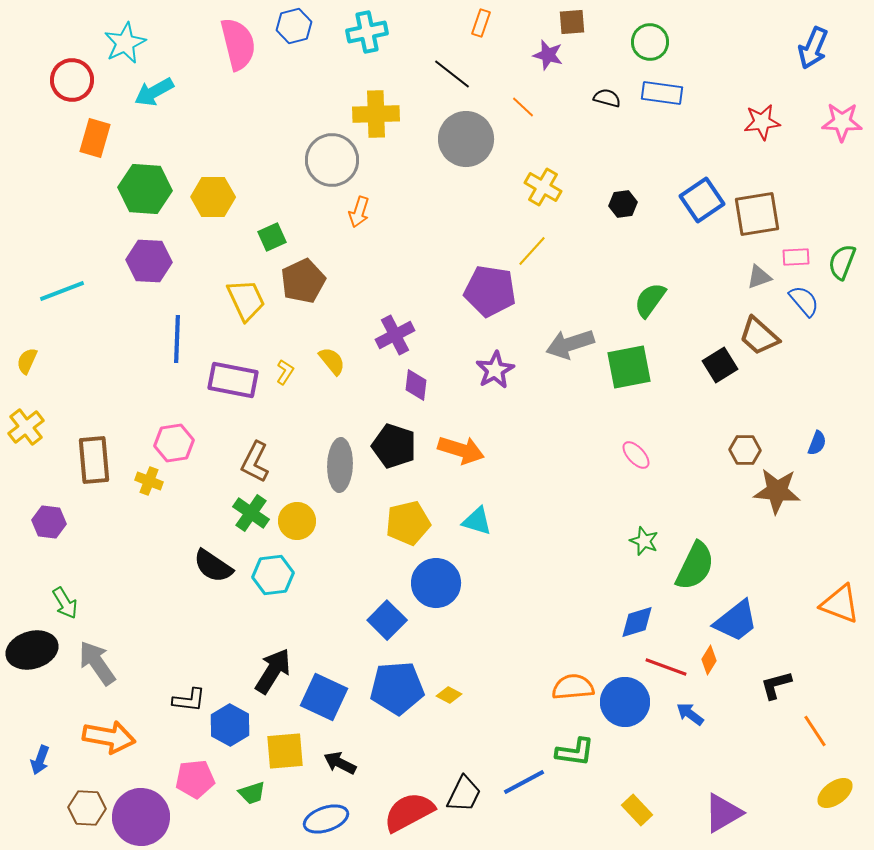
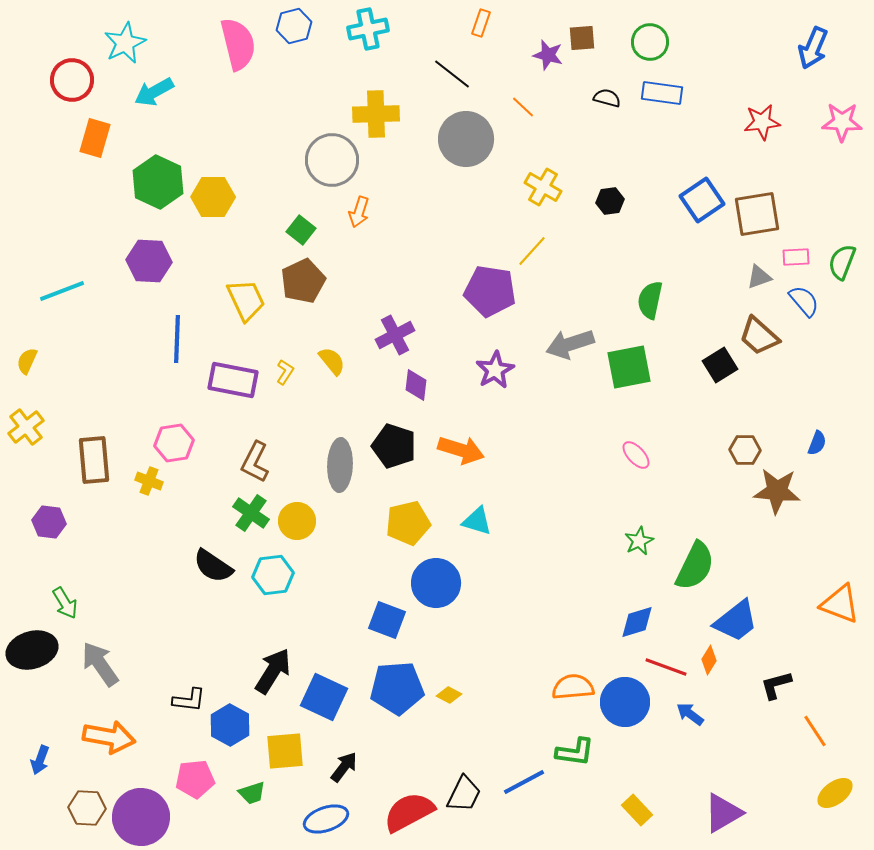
brown square at (572, 22): moved 10 px right, 16 px down
cyan cross at (367, 32): moved 1 px right, 3 px up
green hexagon at (145, 189): moved 13 px right, 7 px up; rotated 21 degrees clockwise
black hexagon at (623, 204): moved 13 px left, 3 px up
green square at (272, 237): moved 29 px right, 7 px up; rotated 28 degrees counterclockwise
green semicircle at (650, 300): rotated 24 degrees counterclockwise
green star at (644, 541): moved 5 px left; rotated 24 degrees clockwise
blue square at (387, 620): rotated 24 degrees counterclockwise
gray arrow at (97, 663): moved 3 px right, 1 px down
black arrow at (340, 763): moved 4 px right, 4 px down; rotated 100 degrees clockwise
